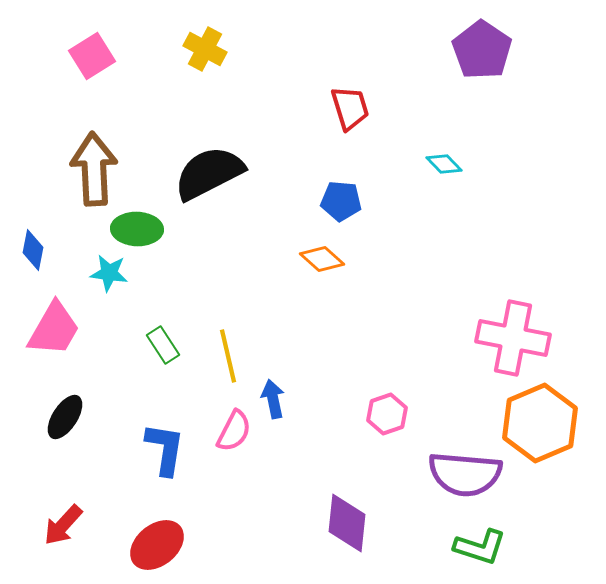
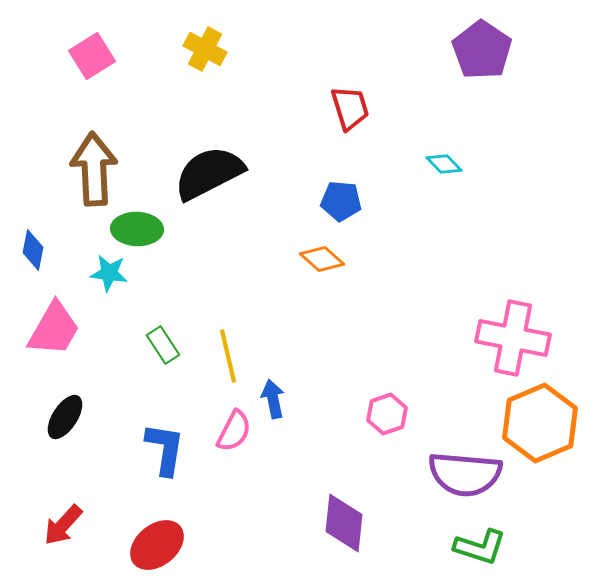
purple diamond: moved 3 px left
